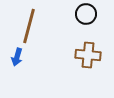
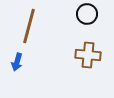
black circle: moved 1 px right
blue arrow: moved 5 px down
